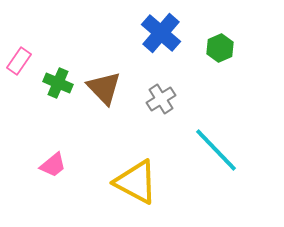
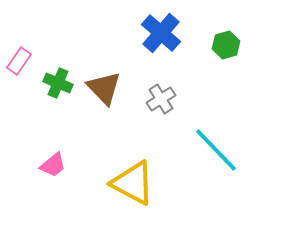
green hexagon: moved 6 px right, 3 px up; rotated 8 degrees clockwise
yellow triangle: moved 3 px left, 1 px down
